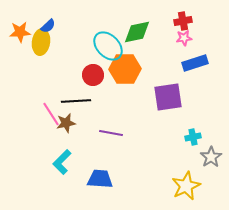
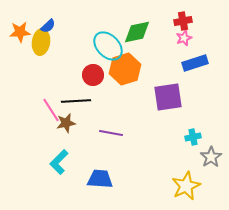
pink star: rotated 14 degrees counterclockwise
orange hexagon: rotated 16 degrees counterclockwise
pink line: moved 4 px up
cyan L-shape: moved 3 px left
